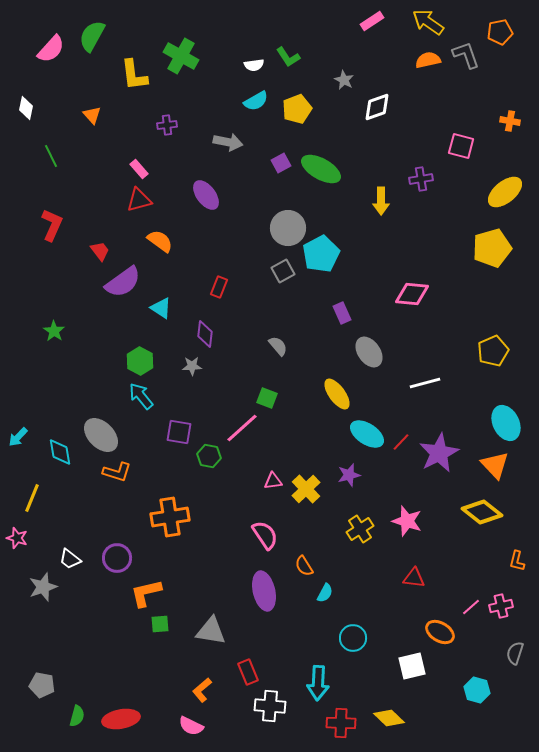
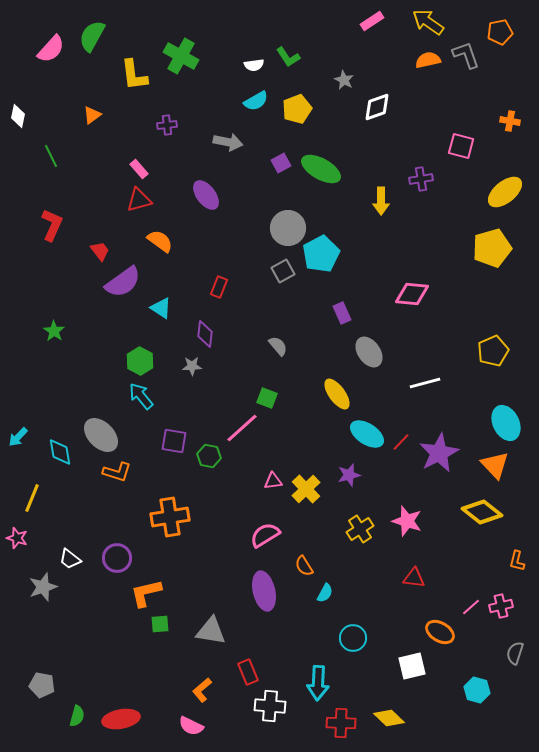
white diamond at (26, 108): moved 8 px left, 8 px down
orange triangle at (92, 115): rotated 36 degrees clockwise
purple square at (179, 432): moved 5 px left, 9 px down
pink semicircle at (265, 535): rotated 88 degrees counterclockwise
